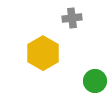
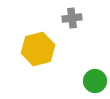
yellow hexagon: moved 5 px left, 4 px up; rotated 16 degrees clockwise
